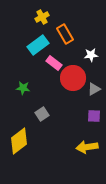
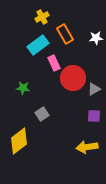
white star: moved 5 px right, 17 px up
pink rectangle: rotated 28 degrees clockwise
